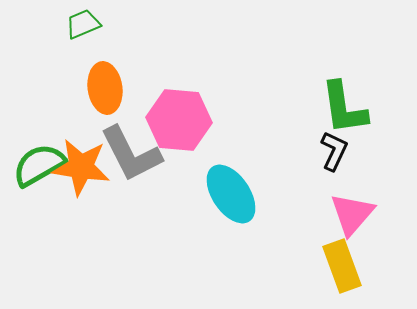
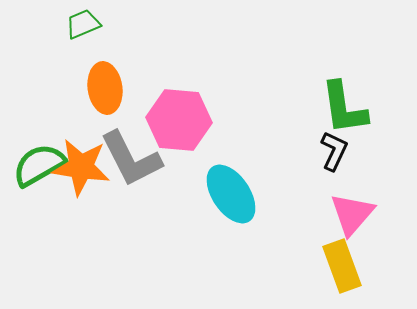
gray L-shape: moved 5 px down
